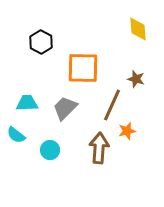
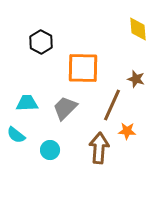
orange star: rotated 18 degrees clockwise
